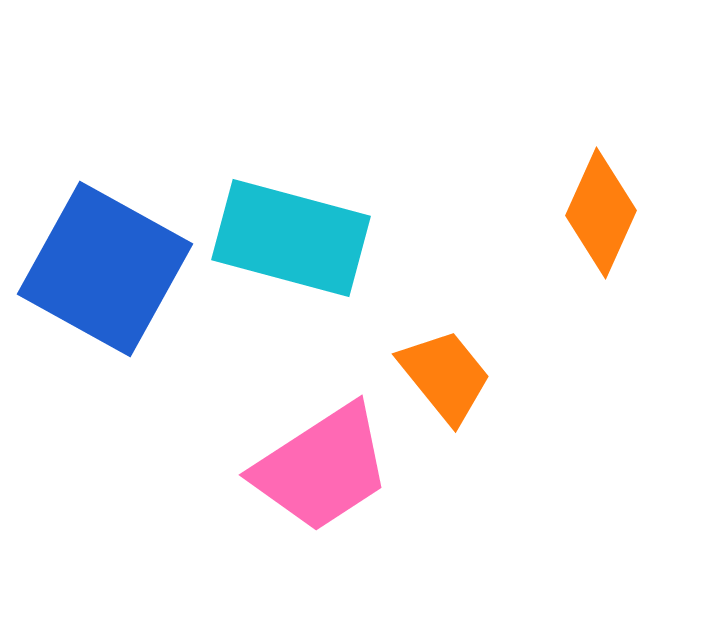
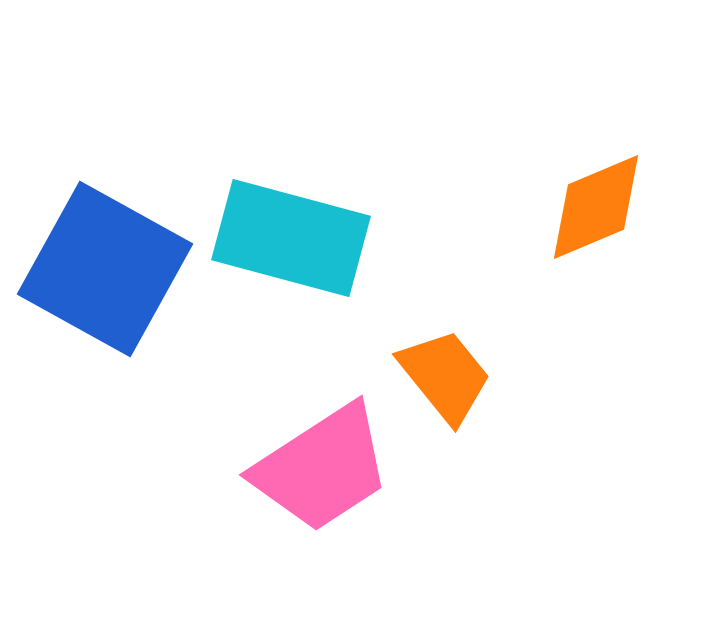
orange diamond: moved 5 px left, 6 px up; rotated 43 degrees clockwise
